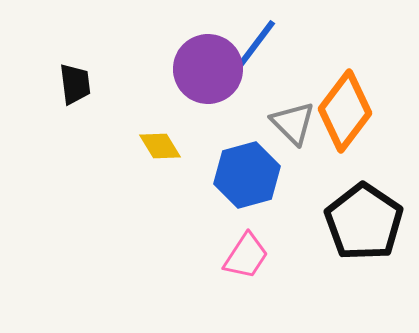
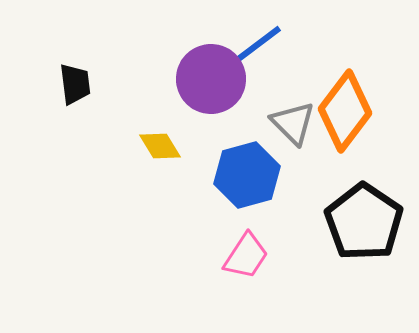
blue line: rotated 16 degrees clockwise
purple circle: moved 3 px right, 10 px down
